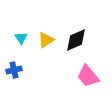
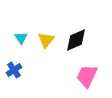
yellow triangle: rotated 18 degrees counterclockwise
blue cross: rotated 21 degrees counterclockwise
pink trapezoid: moved 1 px left; rotated 65 degrees clockwise
